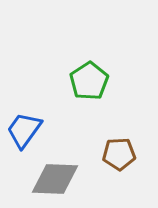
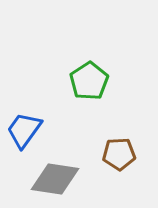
gray diamond: rotated 6 degrees clockwise
